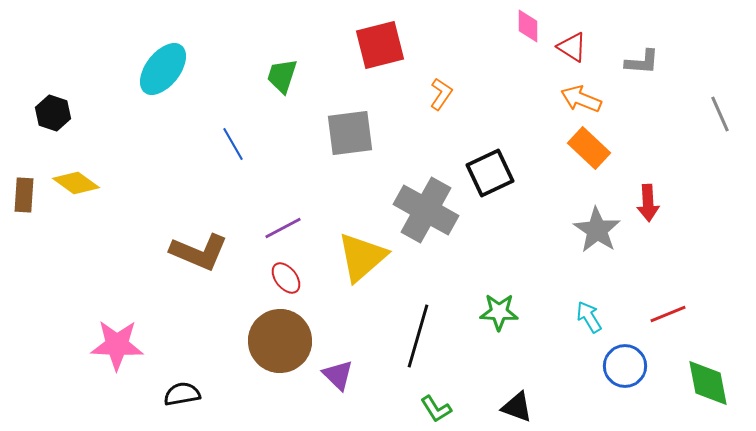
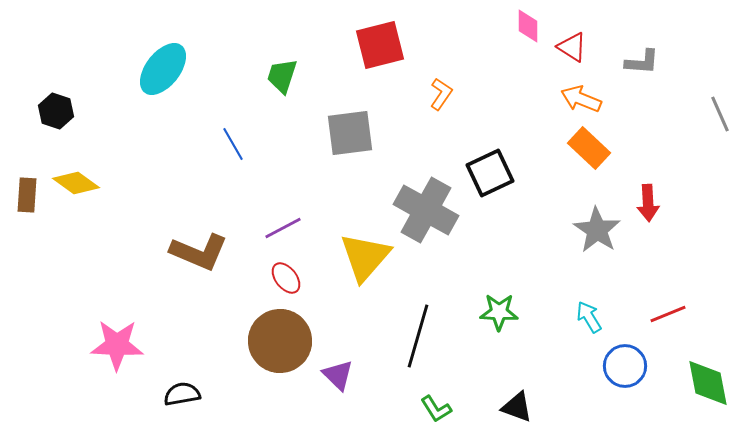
black hexagon: moved 3 px right, 2 px up
brown rectangle: moved 3 px right
yellow triangle: moved 3 px right; rotated 8 degrees counterclockwise
